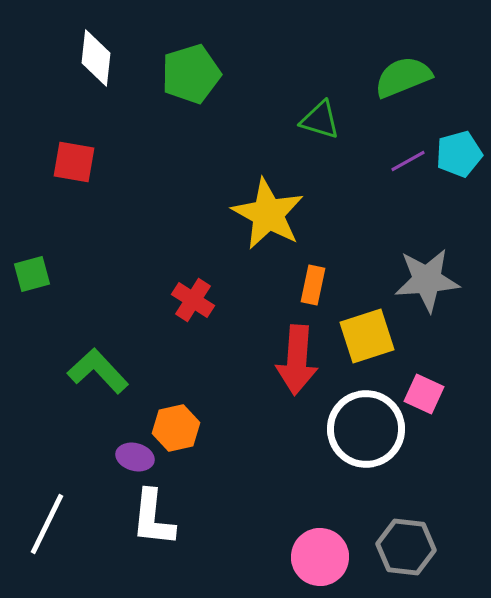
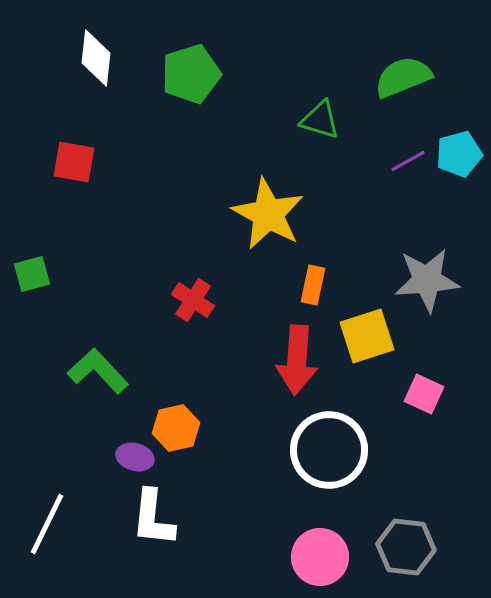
white circle: moved 37 px left, 21 px down
